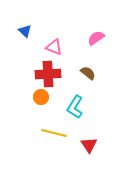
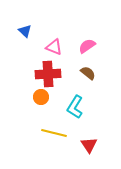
pink semicircle: moved 9 px left, 8 px down
